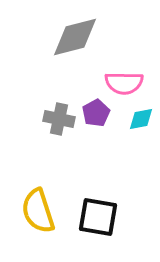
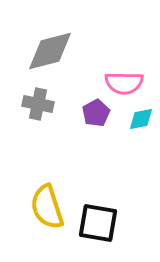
gray diamond: moved 25 px left, 14 px down
gray cross: moved 21 px left, 15 px up
yellow semicircle: moved 9 px right, 4 px up
black square: moved 6 px down
